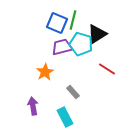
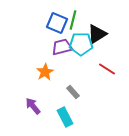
cyan pentagon: rotated 15 degrees counterclockwise
purple arrow: rotated 30 degrees counterclockwise
